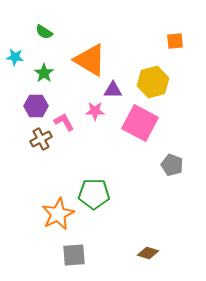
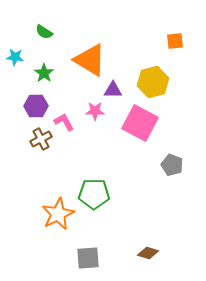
gray square: moved 14 px right, 3 px down
